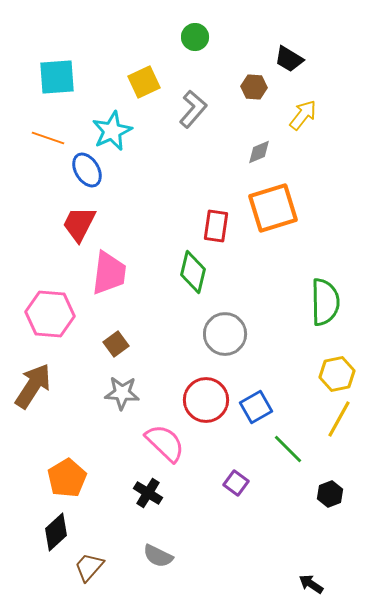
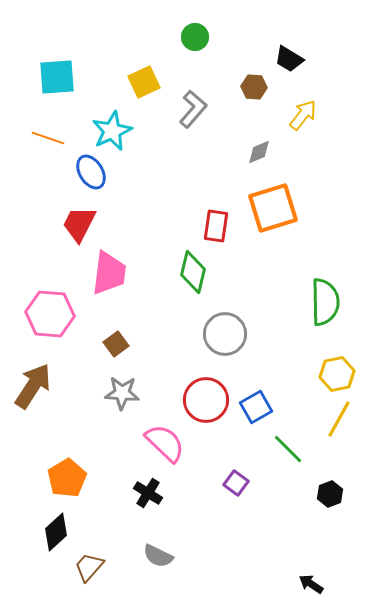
blue ellipse: moved 4 px right, 2 px down
